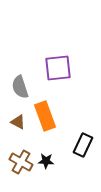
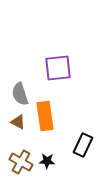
gray semicircle: moved 7 px down
orange rectangle: rotated 12 degrees clockwise
black star: moved 1 px right
